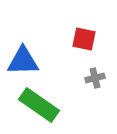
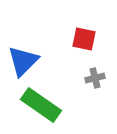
blue triangle: rotated 44 degrees counterclockwise
green rectangle: moved 2 px right
